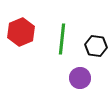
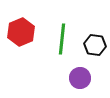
black hexagon: moved 1 px left, 1 px up
